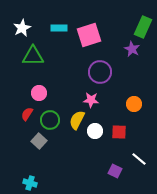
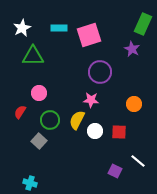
green rectangle: moved 3 px up
red semicircle: moved 7 px left, 2 px up
white line: moved 1 px left, 2 px down
